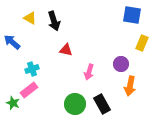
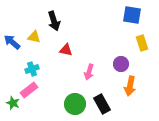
yellow triangle: moved 4 px right, 19 px down; rotated 16 degrees counterclockwise
yellow rectangle: rotated 42 degrees counterclockwise
